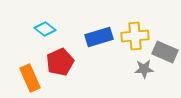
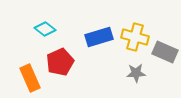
yellow cross: moved 1 px down; rotated 20 degrees clockwise
gray star: moved 8 px left, 4 px down
